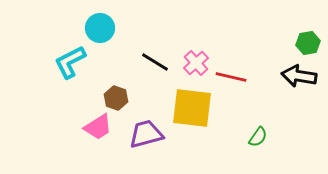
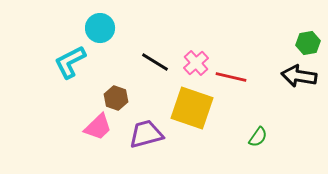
yellow square: rotated 12 degrees clockwise
pink trapezoid: rotated 12 degrees counterclockwise
